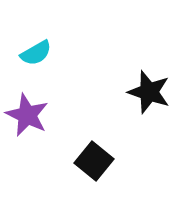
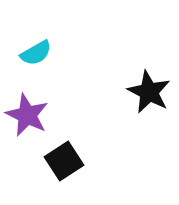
black star: rotated 9 degrees clockwise
black square: moved 30 px left; rotated 18 degrees clockwise
